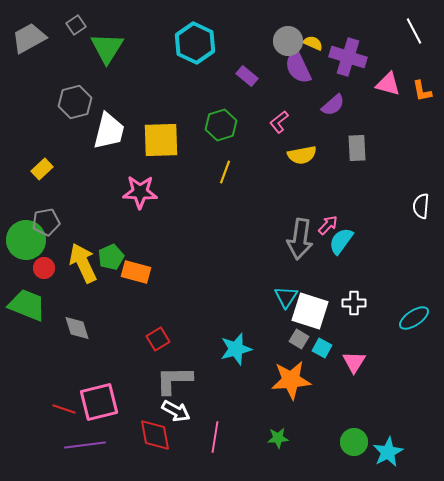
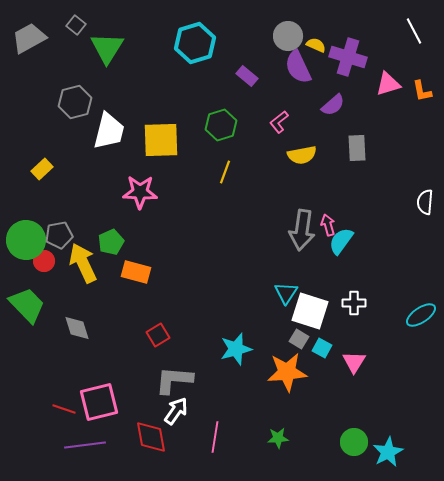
gray square at (76, 25): rotated 18 degrees counterclockwise
gray circle at (288, 41): moved 5 px up
cyan hexagon at (195, 43): rotated 18 degrees clockwise
yellow semicircle at (313, 43): moved 3 px right, 2 px down
pink triangle at (388, 84): rotated 32 degrees counterclockwise
white semicircle at (421, 206): moved 4 px right, 4 px up
gray pentagon at (46, 222): moved 13 px right, 13 px down
pink arrow at (328, 225): rotated 60 degrees counterclockwise
gray arrow at (300, 239): moved 2 px right, 9 px up
green pentagon at (111, 257): moved 15 px up
red circle at (44, 268): moved 7 px up
cyan triangle at (286, 297): moved 4 px up
green trapezoid at (27, 305): rotated 24 degrees clockwise
cyan ellipse at (414, 318): moved 7 px right, 3 px up
red square at (158, 339): moved 4 px up
gray L-shape at (174, 380): rotated 6 degrees clockwise
orange star at (291, 380): moved 4 px left, 8 px up
white arrow at (176, 411): rotated 84 degrees counterclockwise
red diamond at (155, 435): moved 4 px left, 2 px down
